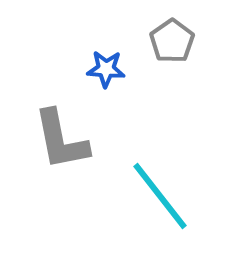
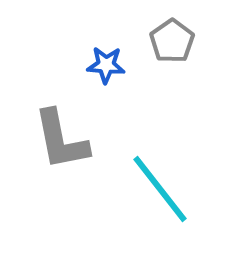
blue star: moved 4 px up
cyan line: moved 7 px up
